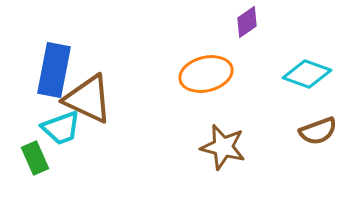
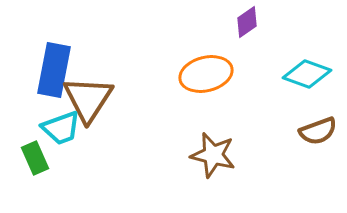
brown triangle: rotated 38 degrees clockwise
brown star: moved 10 px left, 8 px down
